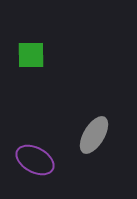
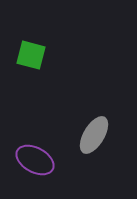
green square: rotated 16 degrees clockwise
